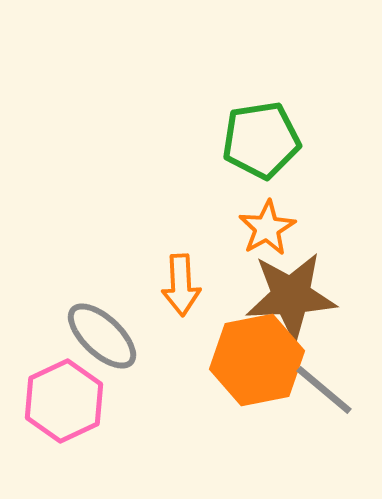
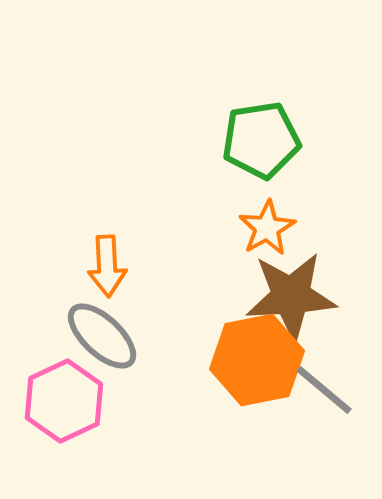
orange arrow: moved 74 px left, 19 px up
